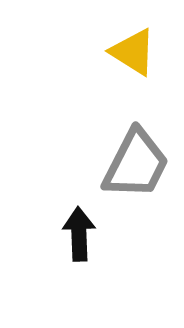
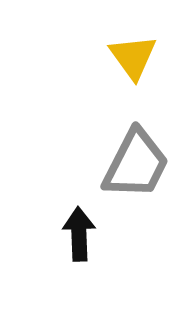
yellow triangle: moved 5 px down; rotated 22 degrees clockwise
